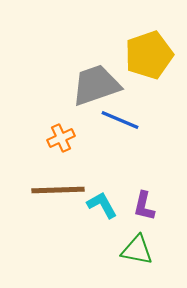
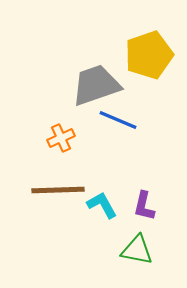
blue line: moved 2 px left
